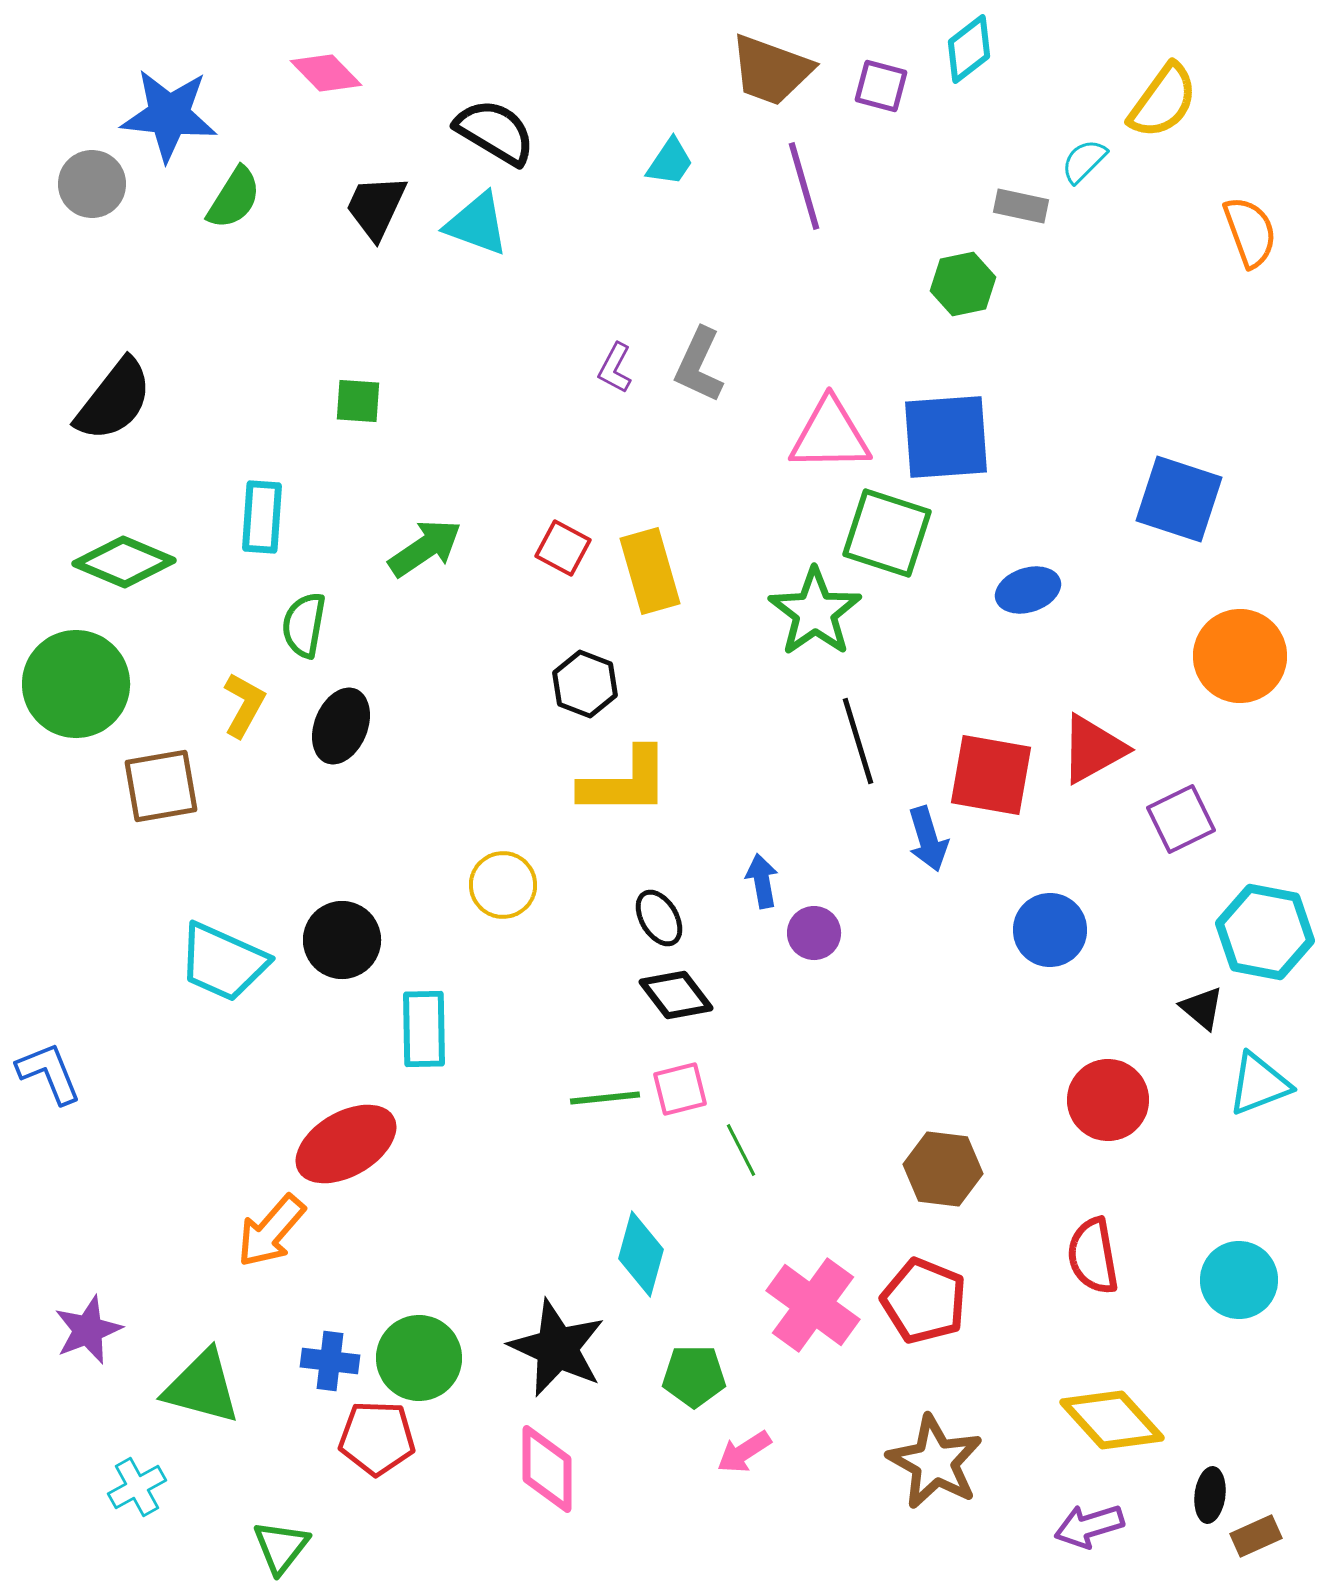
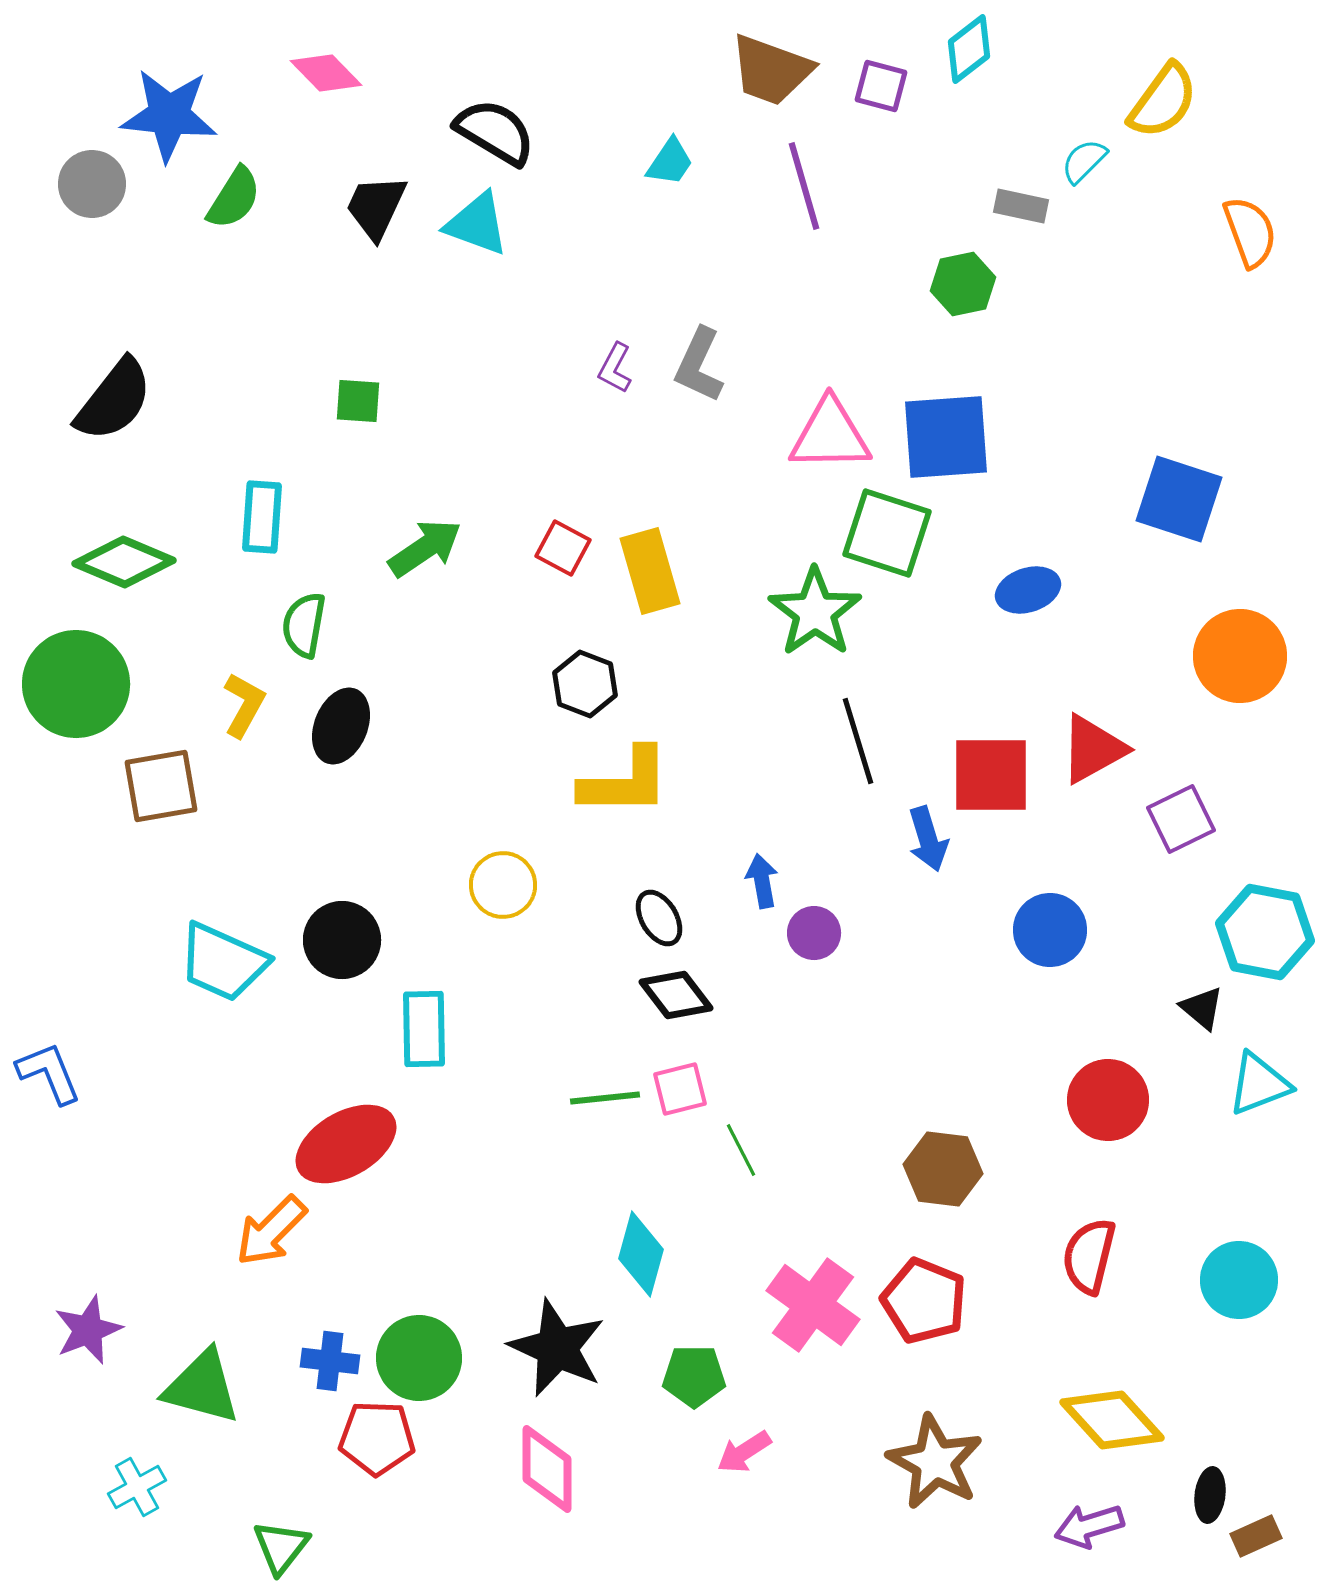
red square at (991, 775): rotated 10 degrees counterclockwise
orange arrow at (271, 1231): rotated 4 degrees clockwise
red semicircle at (1093, 1256): moved 4 px left; rotated 24 degrees clockwise
